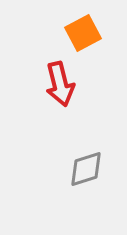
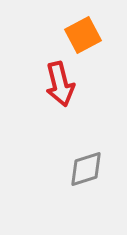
orange square: moved 2 px down
